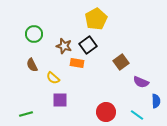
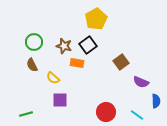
green circle: moved 8 px down
